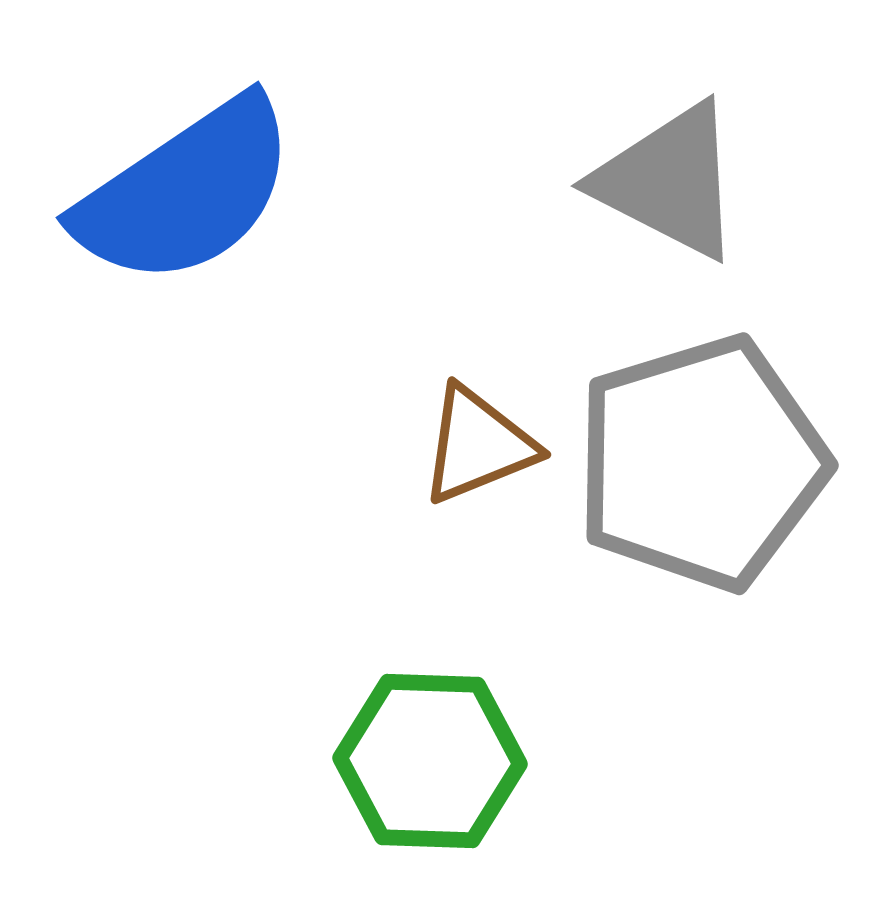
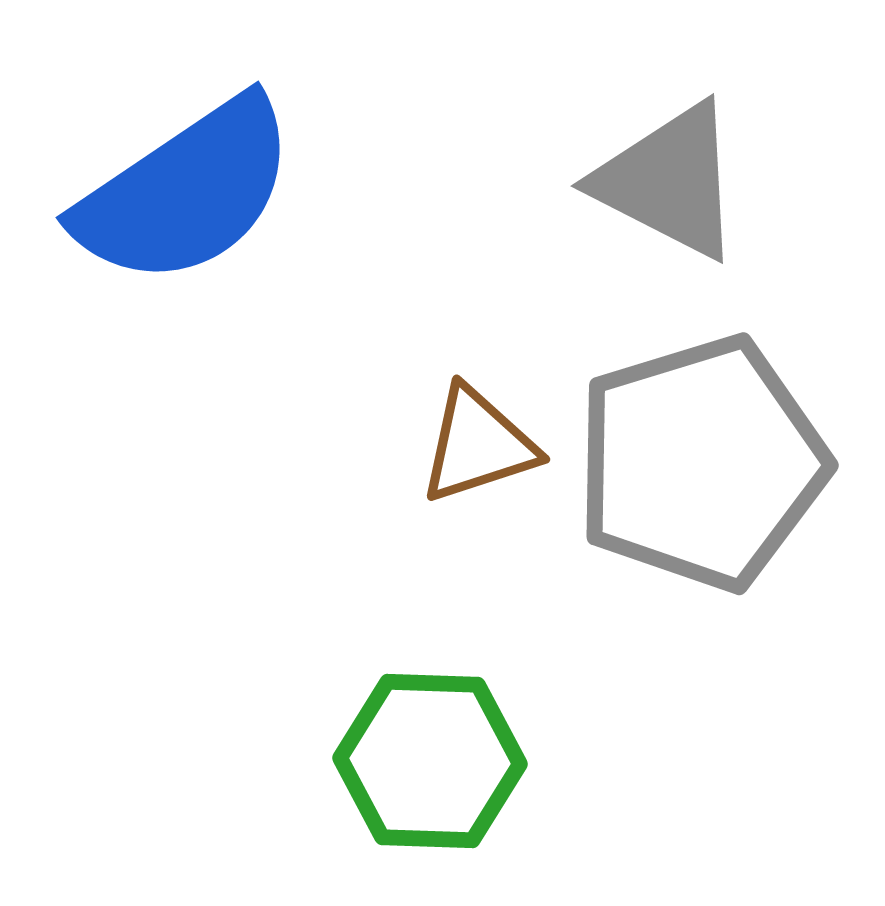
brown triangle: rotated 4 degrees clockwise
